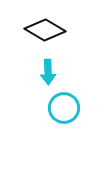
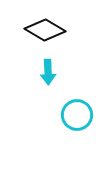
cyan circle: moved 13 px right, 7 px down
